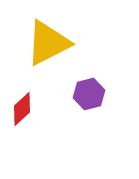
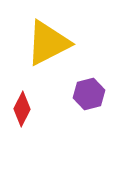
red diamond: rotated 20 degrees counterclockwise
